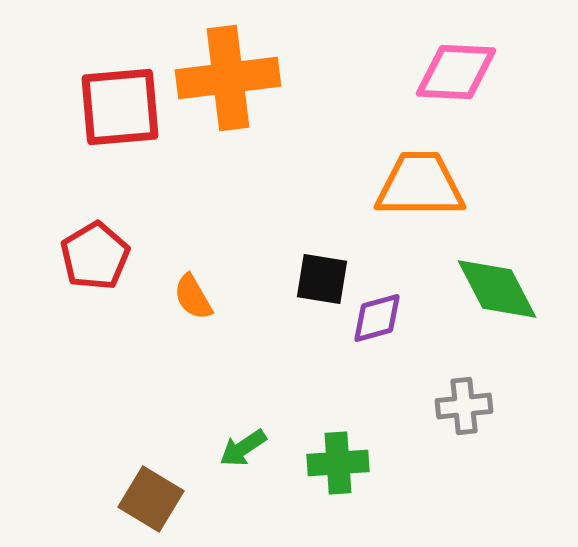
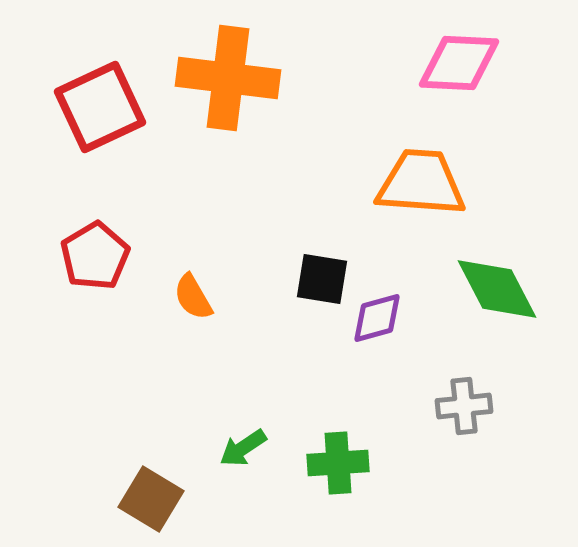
pink diamond: moved 3 px right, 9 px up
orange cross: rotated 14 degrees clockwise
red square: moved 20 px left; rotated 20 degrees counterclockwise
orange trapezoid: moved 1 px right, 2 px up; rotated 4 degrees clockwise
